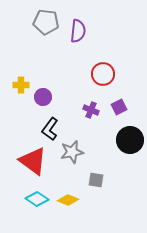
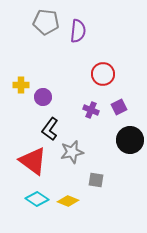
yellow diamond: moved 1 px down
